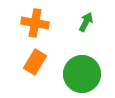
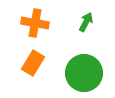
orange rectangle: moved 2 px left, 1 px down
green circle: moved 2 px right, 1 px up
